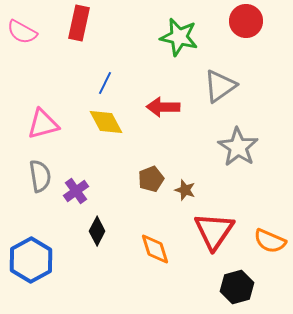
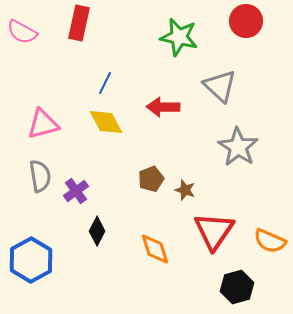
gray triangle: rotated 42 degrees counterclockwise
